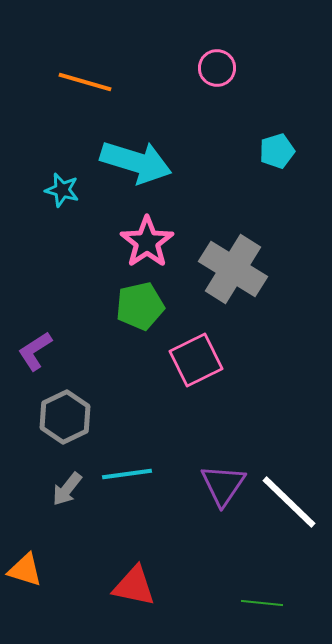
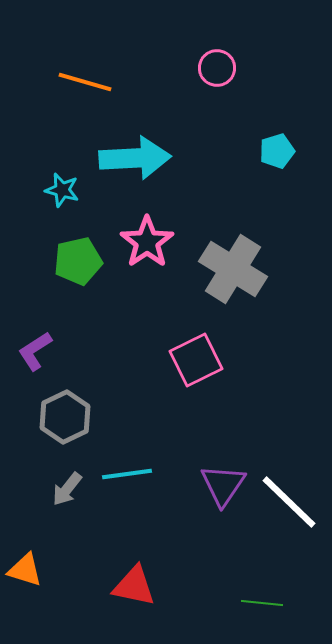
cyan arrow: moved 1 px left, 4 px up; rotated 20 degrees counterclockwise
green pentagon: moved 62 px left, 45 px up
